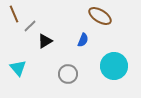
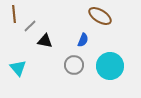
brown line: rotated 18 degrees clockwise
black triangle: rotated 42 degrees clockwise
cyan circle: moved 4 px left
gray circle: moved 6 px right, 9 px up
